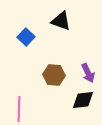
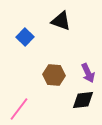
blue square: moved 1 px left
pink line: rotated 35 degrees clockwise
